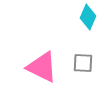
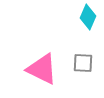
pink triangle: moved 2 px down
